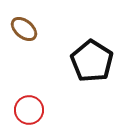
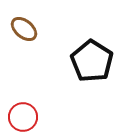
red circle: moved 6 px left, 7 px down
